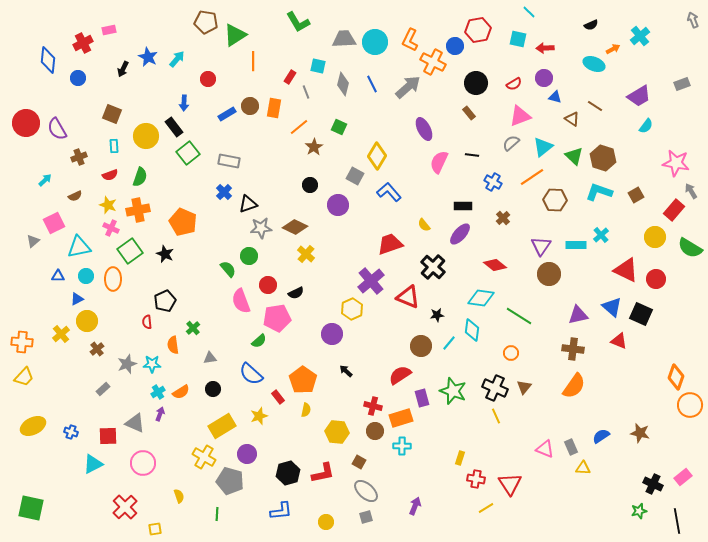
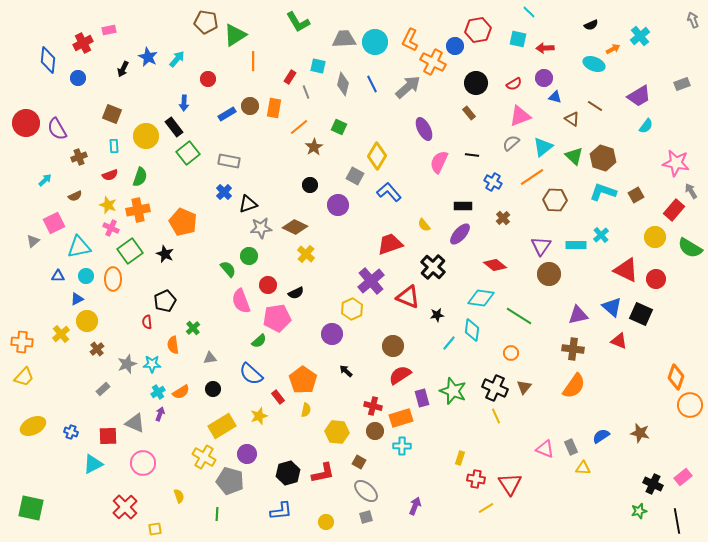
cyan L-shape at (599, 192): moved 4 px right
brown circle at (421, 346): moved 28 px left
